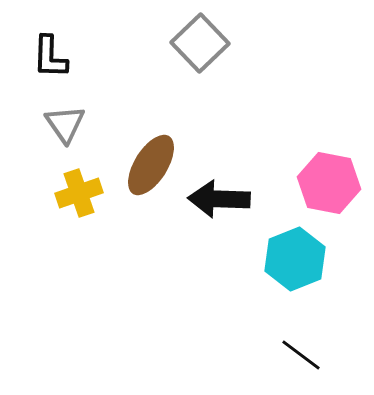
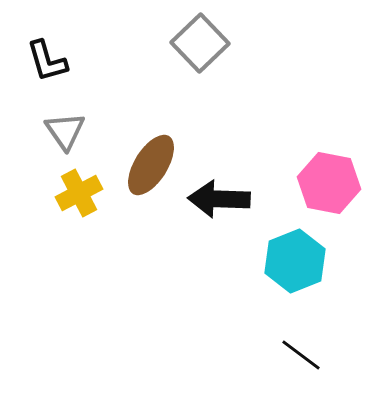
black L-shape: moved 3 px left, 4 px down; rotated 18 degrees counterclockwise
gray triangle: moved 7 px down
yellow cross: rotated 9 degrees counterclockwise
cyan hexagon: moved 2 px down
